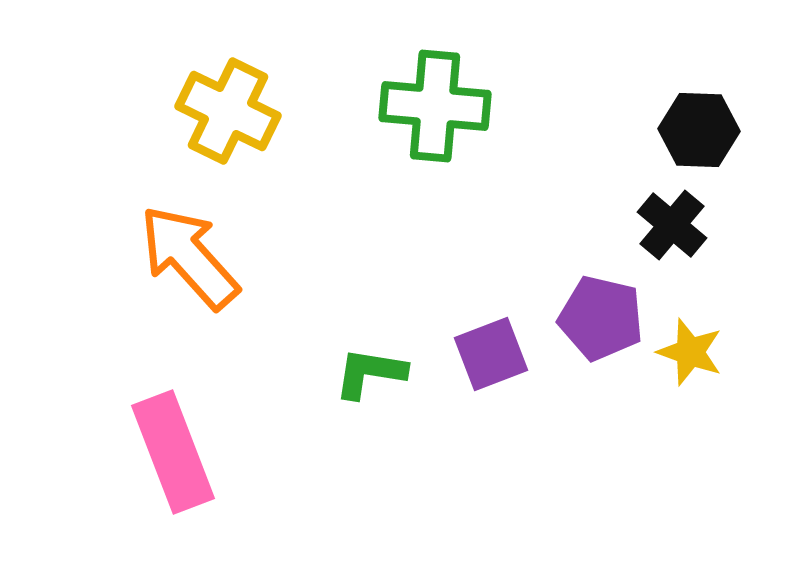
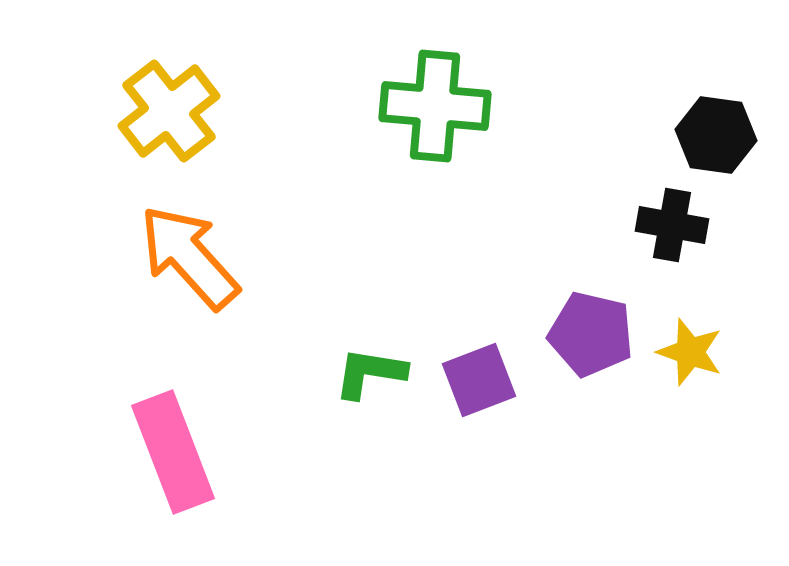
yellow cross: moved 59 px left; rotated 26 degrees clockwise
black hexagon: moved 17 px right, 5 px down; rotated 6 degrees clockwise
black cross: rotated 30 degrees counterclockwise
purple pentagon: moved 10 px left, 16 px down
purple square: moved 12 px left, 26 px down
